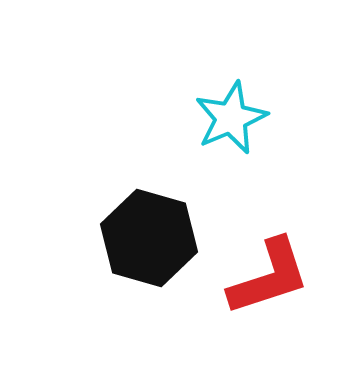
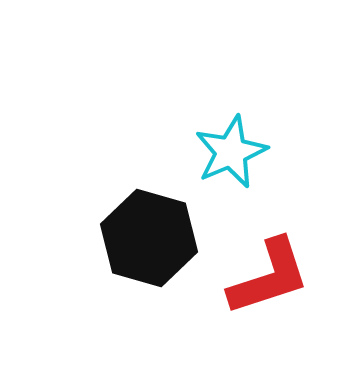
cyan star: moved 34 px down
